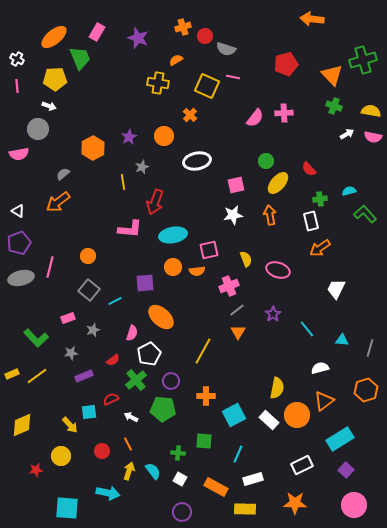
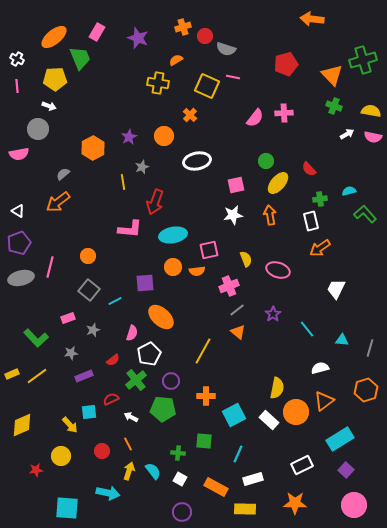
orange triangle at (238, 332): rotated 21 degrees counterclockwise
orange circle at (297, 415): moved 1 px left, 3 px up
